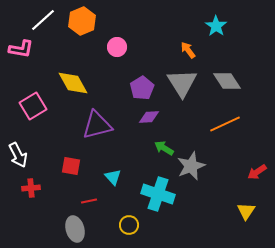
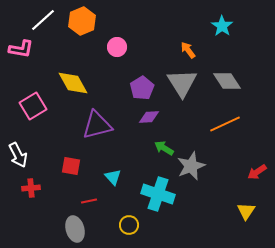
cyan star: moved 6 px right
